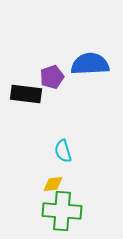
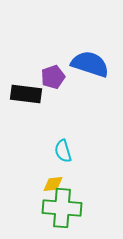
blue semicircle: rotated 21 degrees clockwise
purple pentagon: moved 1 px right
green cross: moved 3 px up
